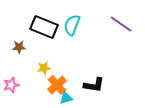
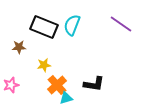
yellow star: moved 3 px up
black L-shape: moved 1 px up
